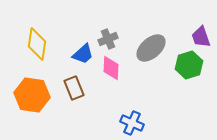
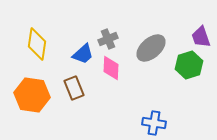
blue cross: moved 22 px right; rotated 15 degrees counterclockwise
